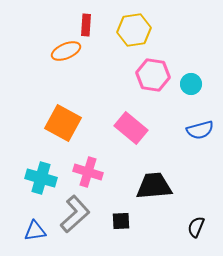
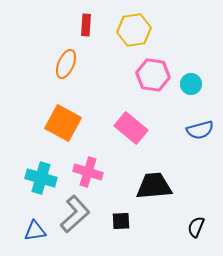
orange ellipse: moved 13 px down; rotated 44 degrees counterclockwise
